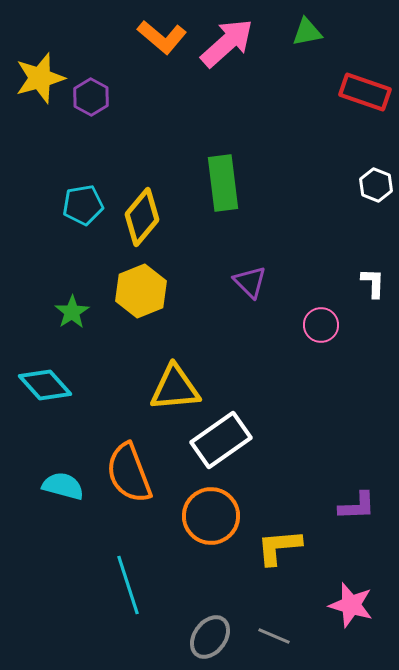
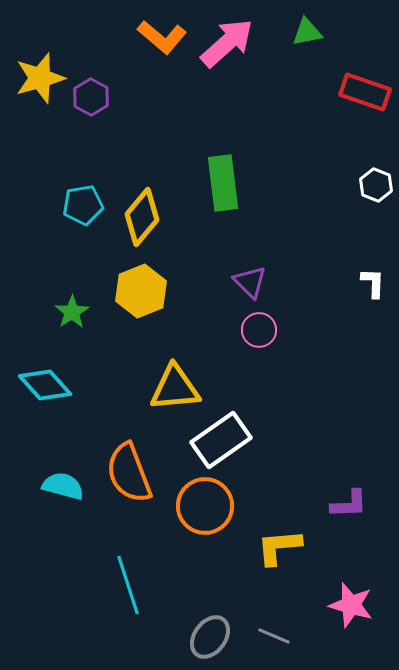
pink circle: moved 62 px left, 5 px down
purple L-shape: moved 8 px left, 2 px up
orange circle: moved 6 px left, 10 px up
